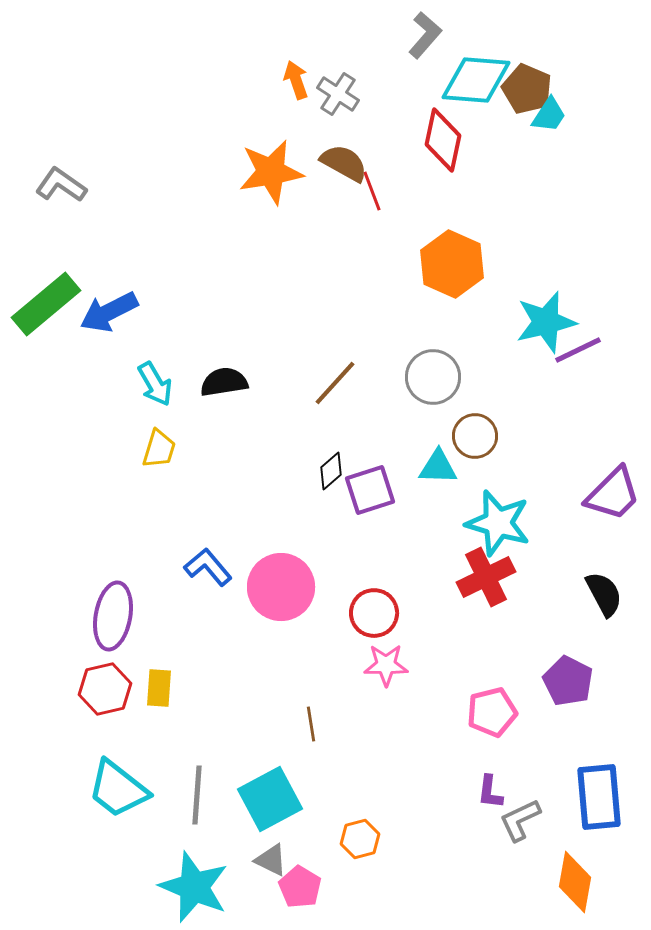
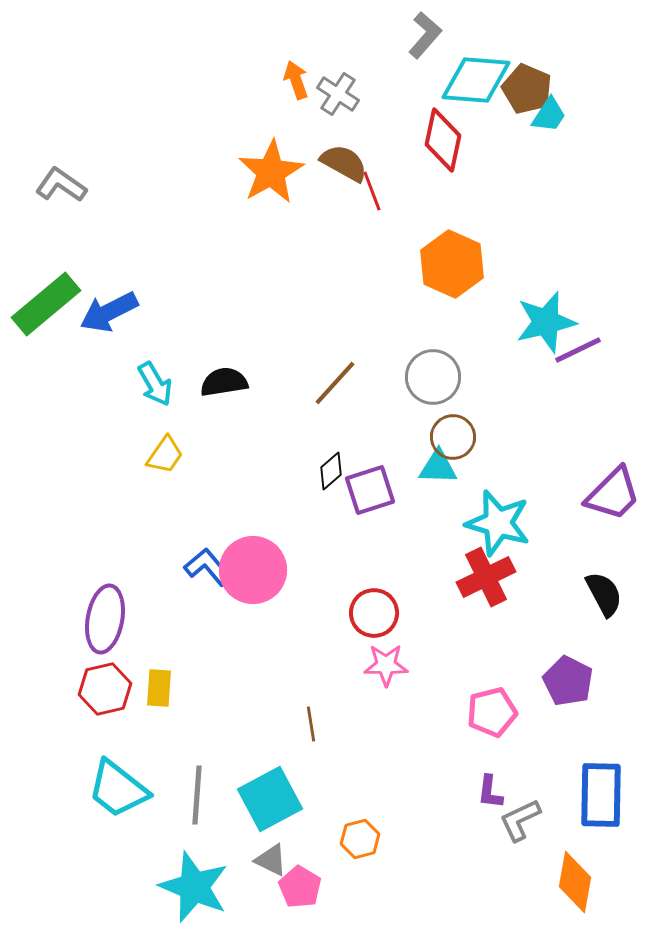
orange star at (271, 172): rotated 20 degrees counterclockwise
brown circle at (475, 436): moved 22 px left, 1 px down
yellow trapezoid at (159, 449): moved 6 px right, 6 px down; rotated 18 degrees clockwise
pink circle at (281, 587): moved 28 px left, 17 px up
purple ellipse at (113, 616): moved 8 px left, 3 px down
blue rectangle at (599, 797): moved 2 px right, 2 px up; rotated 6 degrees clockwise
